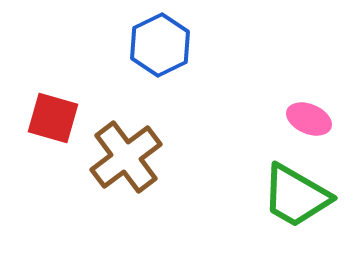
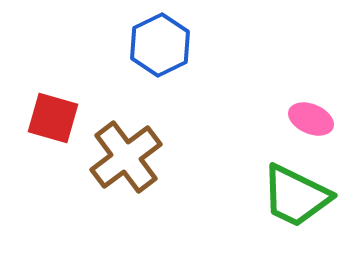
pink ellipse: moved 2 px right
green trapezoid: rotated 4 degrees counterclockwise
